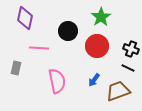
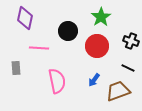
black cross: moved 8 px up
gray rectangle: rotated 16 degrees counterclockwise
